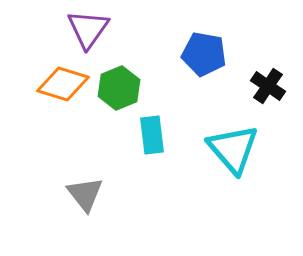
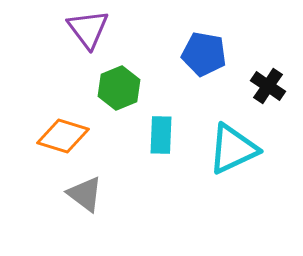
purple triangle: rotated 12 degrees counterclockwise
orange diamond: moved 52 px down
cyan rectangle: moved 9 px right; rotated 9 degrees clockwise
cyan triangle: rotated 46 degrees clockwise
gray triangle: rotated 15 degrees counterclockwise
